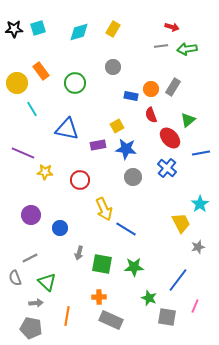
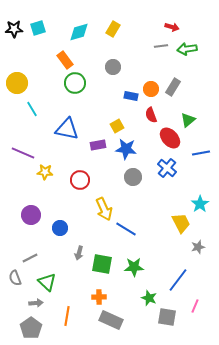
orange rectangle at (41, 71): moved 24 px right, 11 px up
gray pentagon at (31, 328): rotated 25 degrees clockwise
